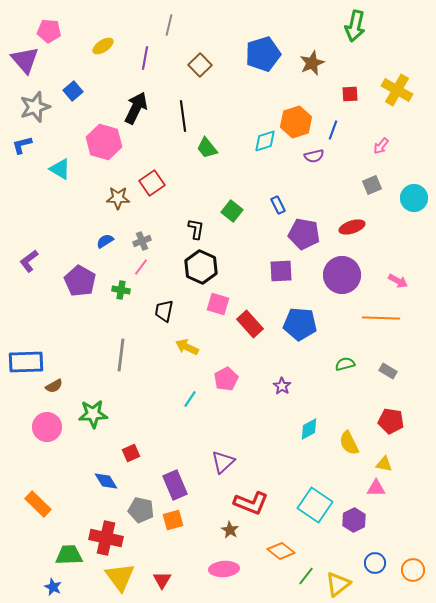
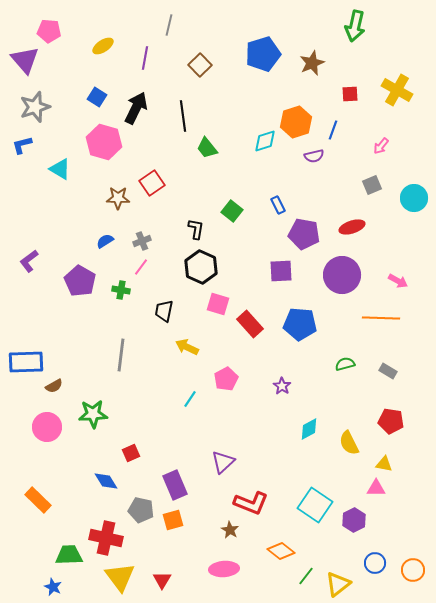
blue square at (73, 91): moved 24 px right, 6 px down; rotated 18 degrees counterclockwise
orange rectangle at (38, 504): moved 4 px up
